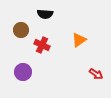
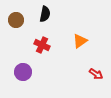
black semicircle: rotated 84 degrees counterclockwise
brown circle: moved 5 px left, 10 px up
orange triangle: moved 1 px right, 1 px down
